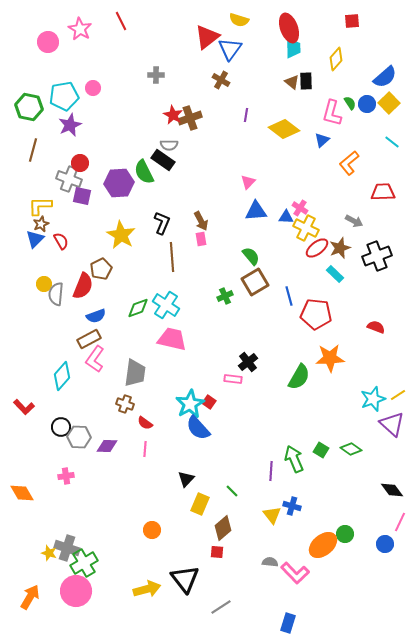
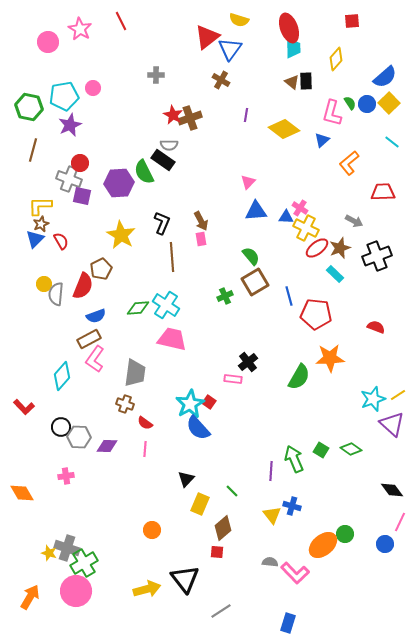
green diamond at (138, 308): rotated 15 degrees clockwise
gray line at (221, 607): moved 4 px down
